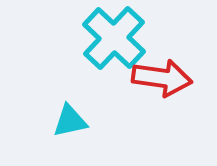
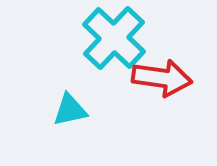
cyan triangle: moved 11 px up
